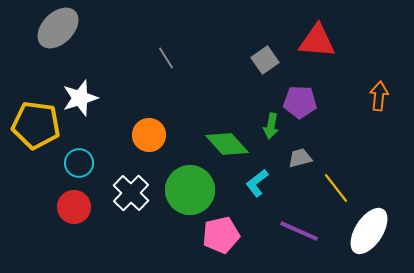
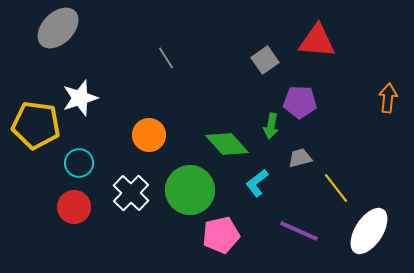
orange arrow: moved 9 px right, 2 px down
